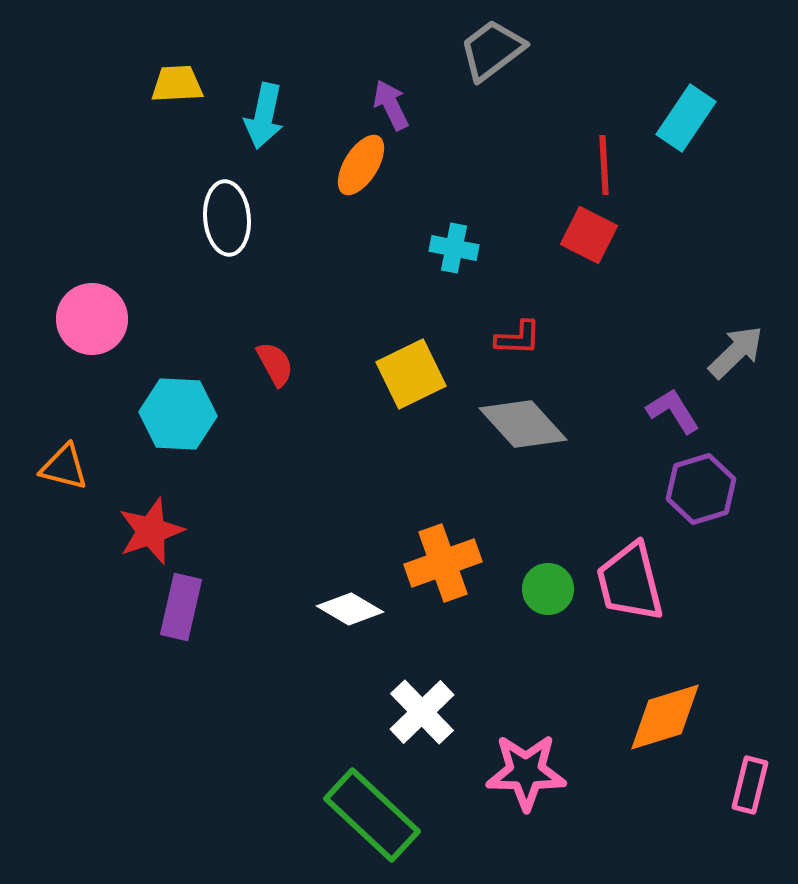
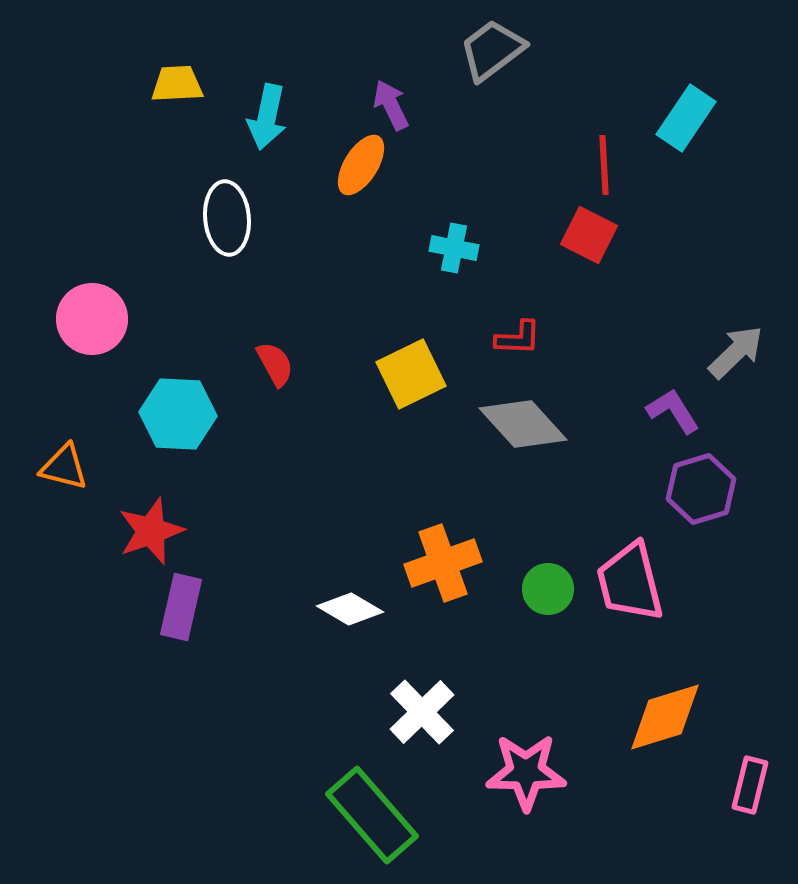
cyan arrow: moved 3 px right, 1 px down
green rectangle: rotated 6 degrees clockwise
